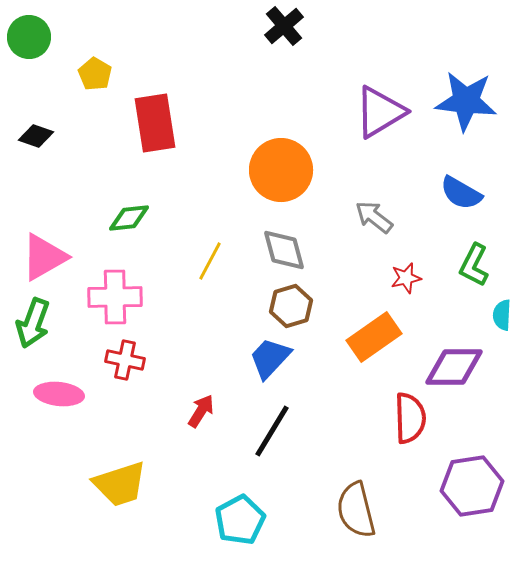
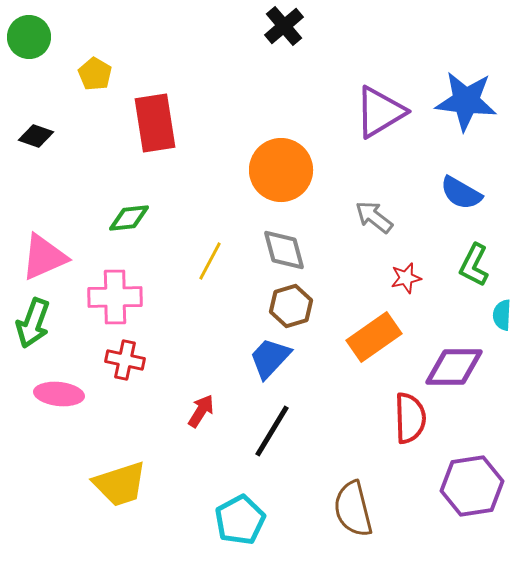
pink triangle: rotated 6 degrees clockwise
brown semicircle: moved 3 px left, 1 px up
